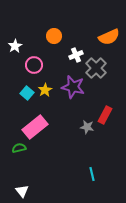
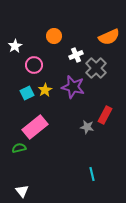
cyan square: rotated 24 degrees clockwise
